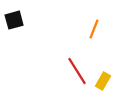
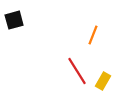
orange line: moved 1 px left, 6 px down
